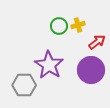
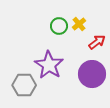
yellow cross: moved 1 px right, 1 px up; rotated 24 degrees counterclockwise
purple circle: moved 1 px right, 4 px down
